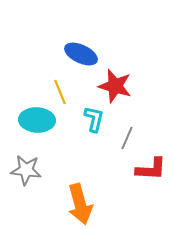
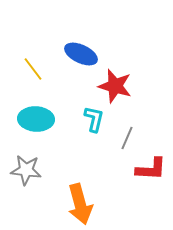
yellow line: moved 27 px left, 23 px up; rotated 15 degrees counterclockwise
cyan ellipse: moved 1 px left, 1 px up
